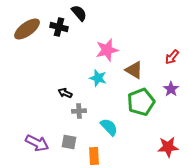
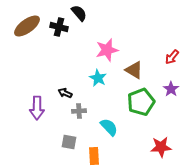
brown ellipse: moved 3 px up
cyan star: rotated 12 degrees clockwise
purple arrow: moved 35 px up; rotated 65 degrees clockwise
red star: moved 7 px left
